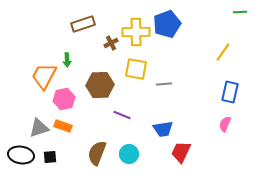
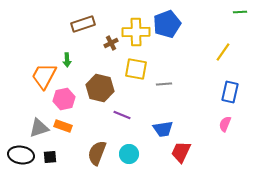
brown hexagon: moved 3 px down; rotated 16 degrees clockwise
